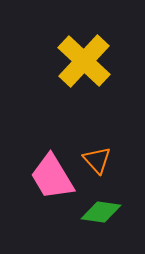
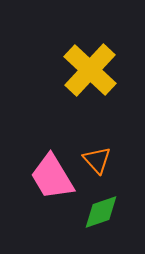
yellow cross: moved 6 px right, 9 px down
green diamond: rotated 27 degrees counterclockwise
